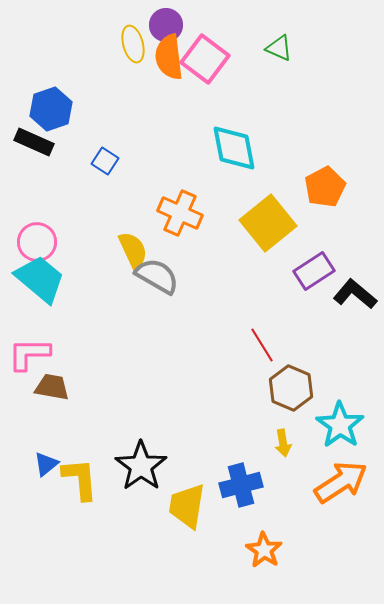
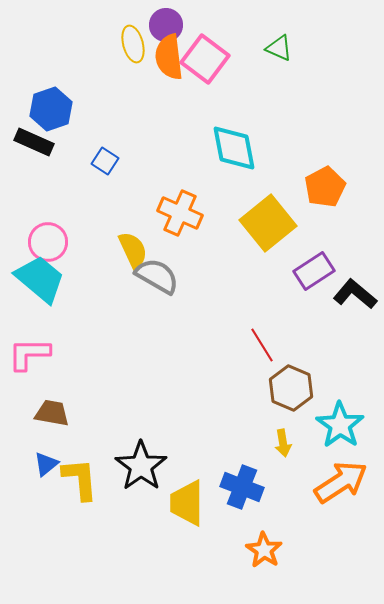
pink circle: moved 11 px right
brown trapezoid: moved 26 px down
blue cross: moved 1 px right, 2 px down; rotated 36 degrees clockwise
yellow trapezoid: moved 3 px up; rotated 9 degrees counterclockwise
